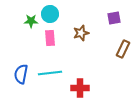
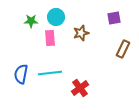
cyan circle: moved 6 px right, 3 px down
red cross: rotated 36 degrees counterclockwise
